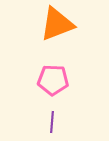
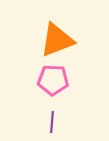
orange triangle: moved 16 px down
